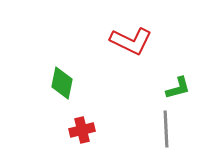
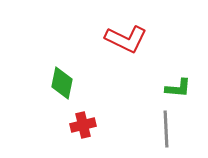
red L-shape: moved 5 px left, 2 px up
green L-shape: rotated 20 degrees clockwise
red cross: moved 1 px right, 5 px up
